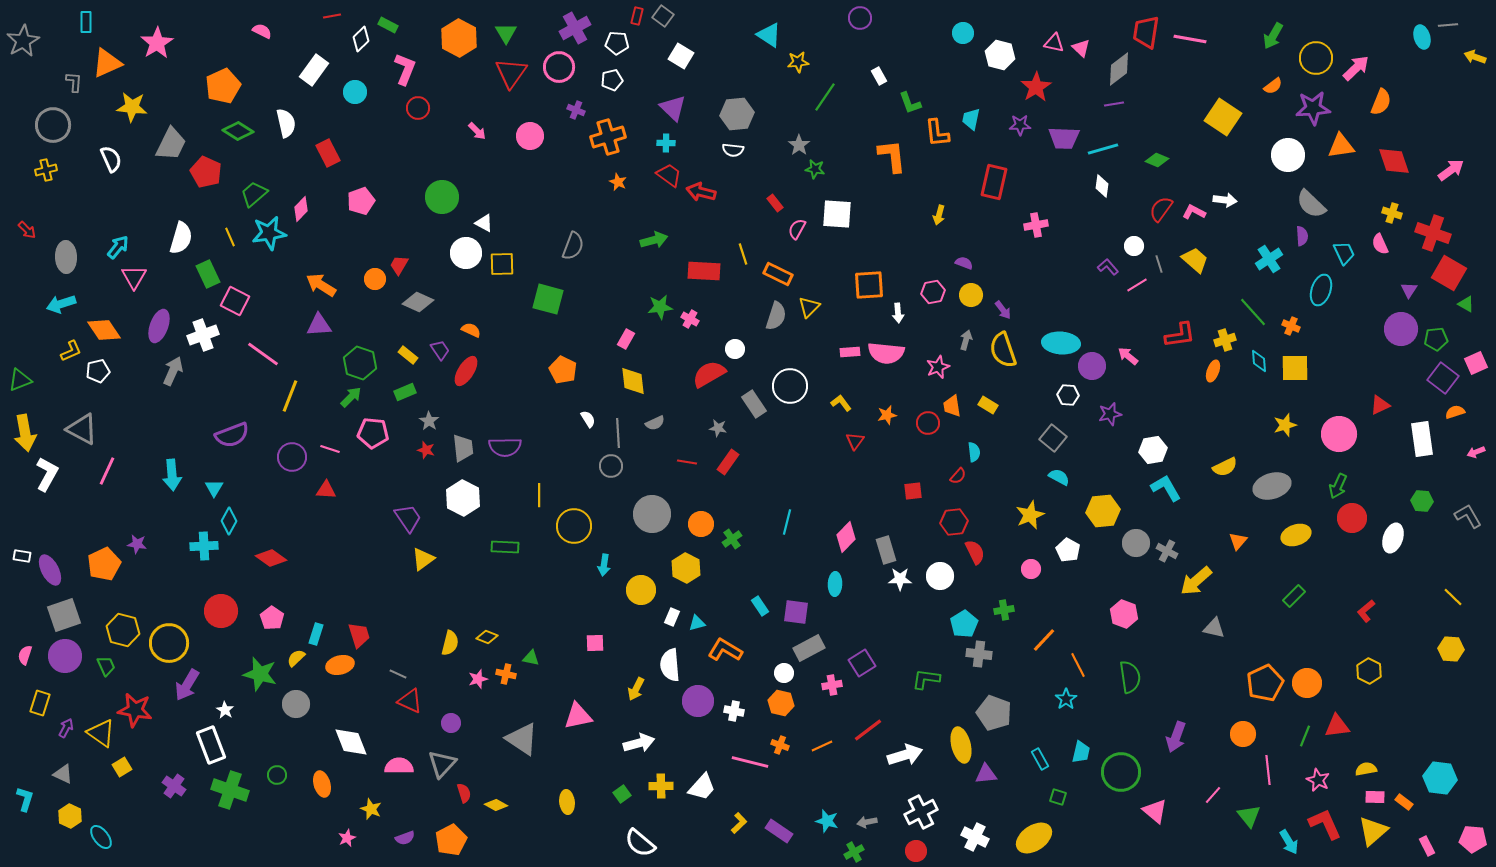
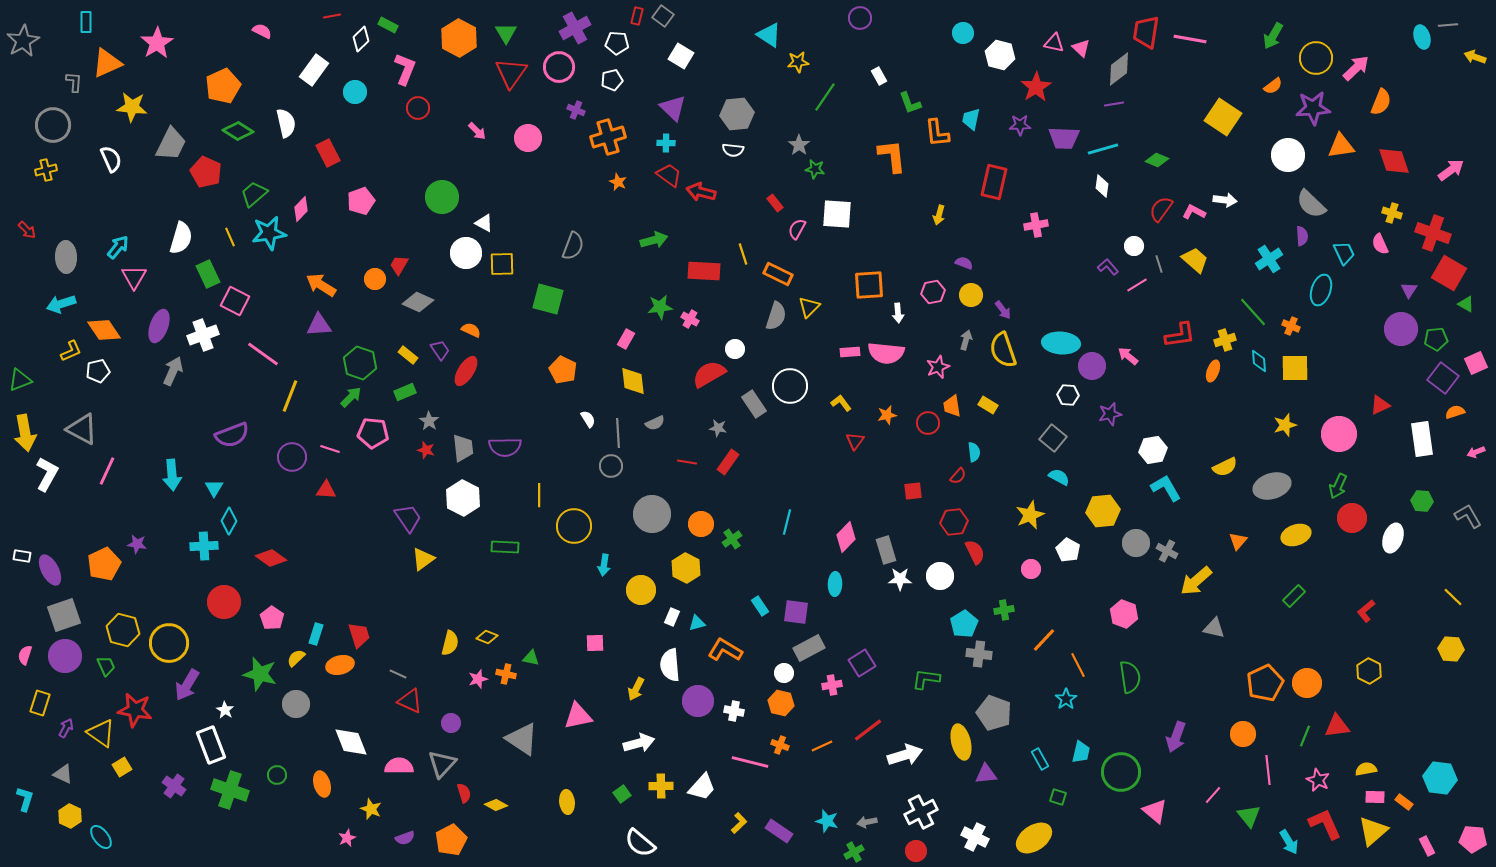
pink circle at (530, 136): moved 2 px left, 2 px down
red circle at (221, 611): moved 3 px right, 9 px up
yellow ellipse at (961, 745): moved 3 px up
